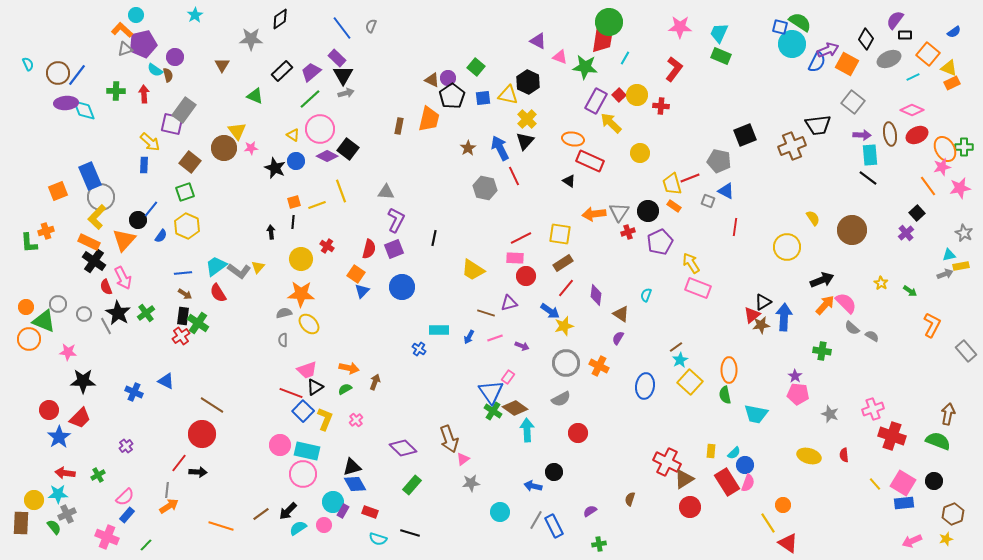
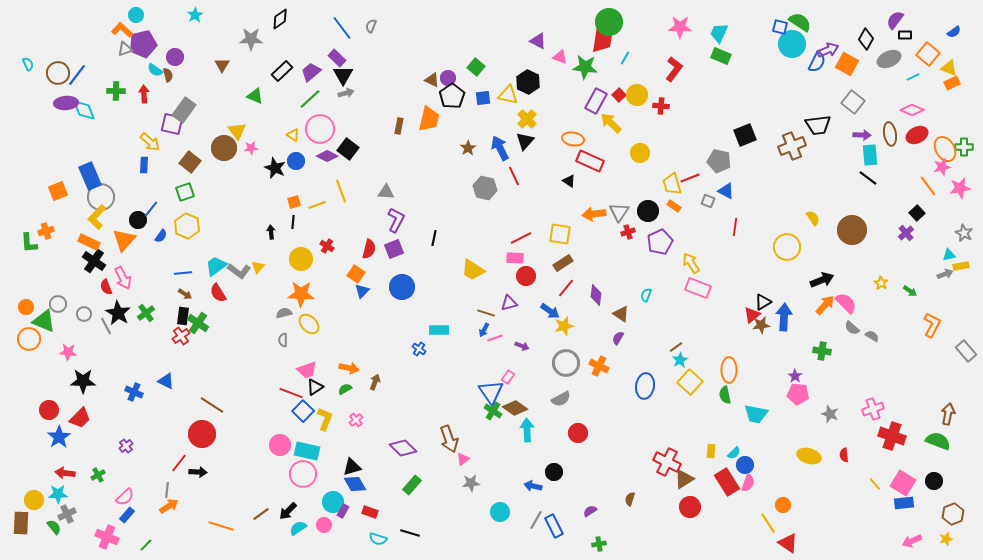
blue arrow at (469, 337): moved 15 px right, 7 px up
